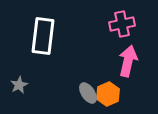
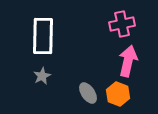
white rectangle: rotated 6 degrees counterclockwise
gray star: moved 23 px right, 9 px up
orange hexagon: moved 10 px right; rotated 15 degrees counterclockwise
